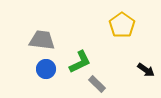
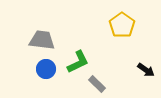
green L-shape: moved 2 px left
